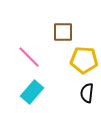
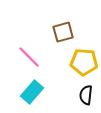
brown square: rotated 15 degrees counterclockwise
yellow pentagon: moved 2 px down
black semicircle: moved 1 px left, 2 px down
